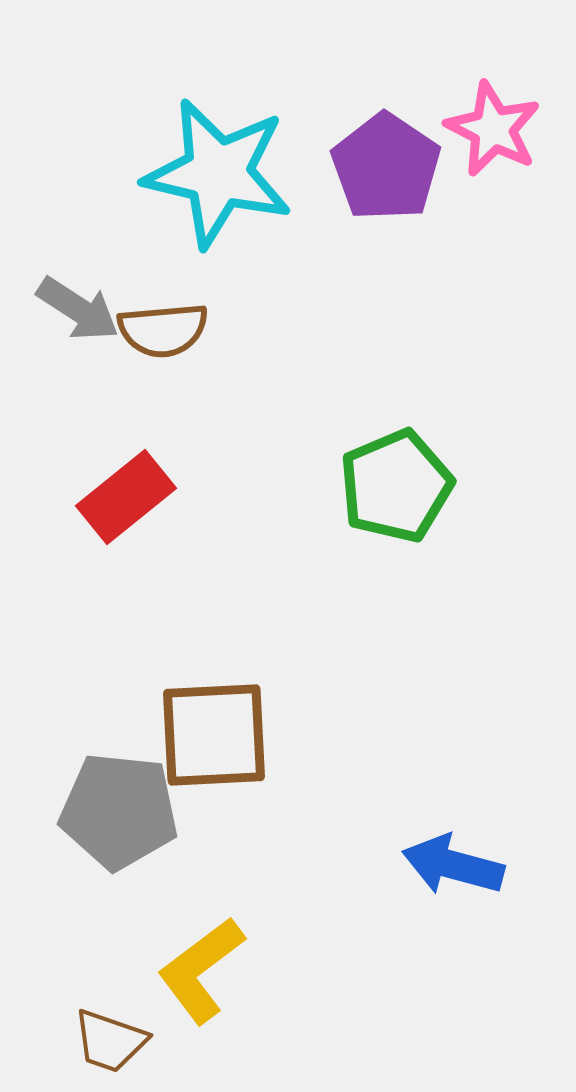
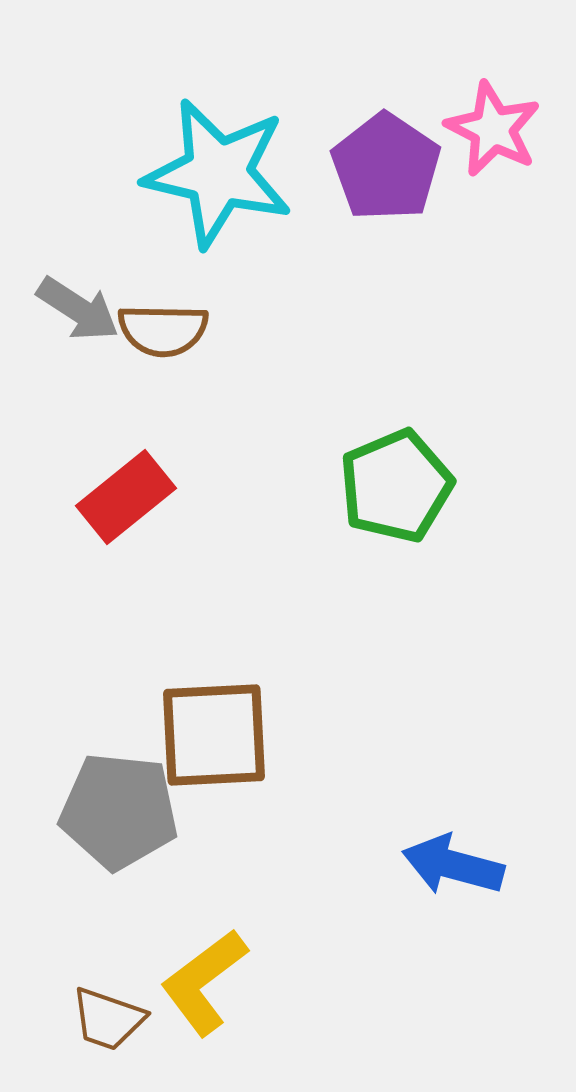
brown semicircle: rotated 6 degrees clockwise
yellow L-shape: moved 3 px right, 12 px down
brown trapezoid: moved 2 px left, 22 px up
